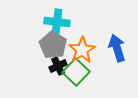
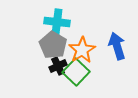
blue arrow: moved 2 px up
